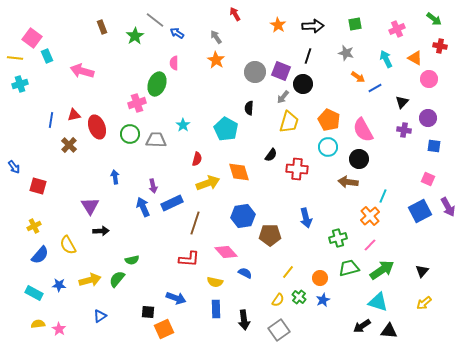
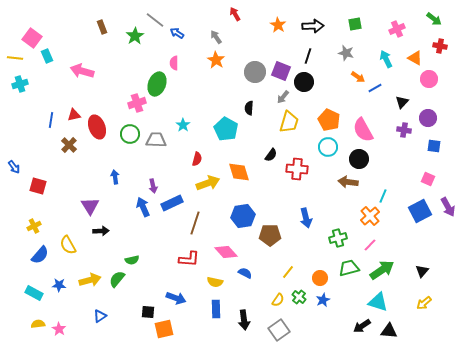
black circle at (303, 84): moved 1 px right, 2 px up
orange square at (164, 329): rotated 12 degrees clockwise
